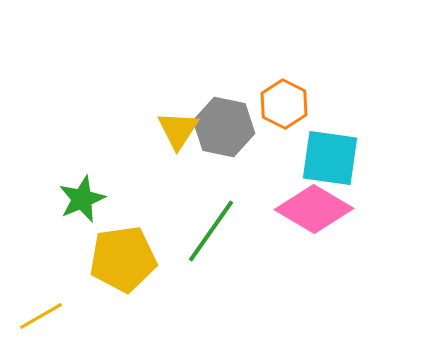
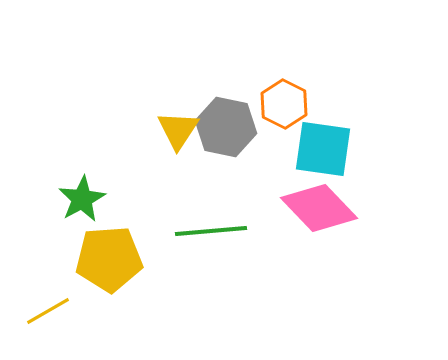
gray hexagon: moved 2 px right
cyan square: moved 7 px left, 9 px up
green star: rotated 6 degrees counterclockwise
pink diamond: moved 5 px right, 1 px up; rotated 16 degrees clockwise
green line: rotated 50 degrees clockwise
yellow pentagon: moved 14 px left; rotated 4 degrees clockwise
yellow line: moved 7 px right, 5 px up
